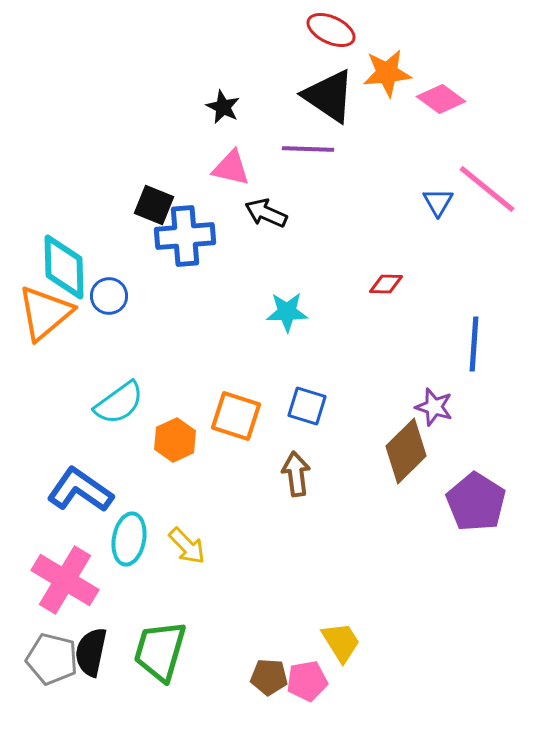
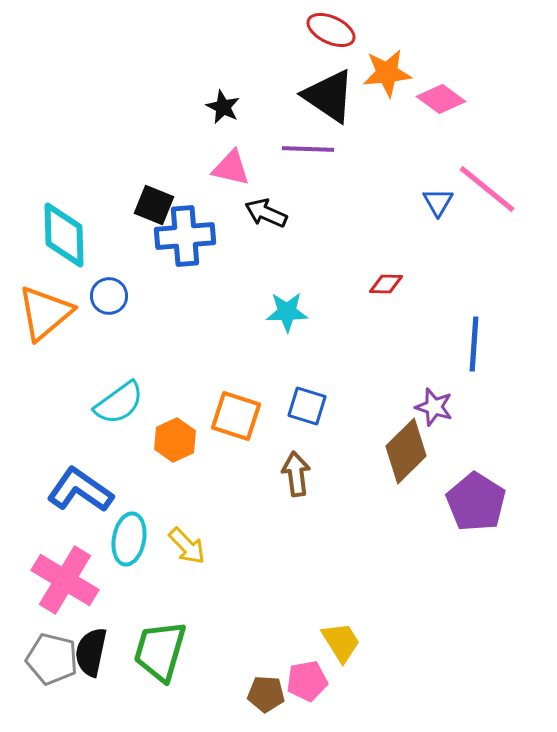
cyan diamond: moved 32 px up
brown pentagon: moved 3 px left, 17 px down
